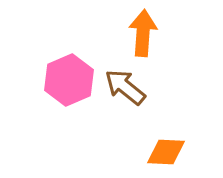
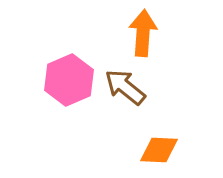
orange diamond: moved 7 px left, 2 px up
